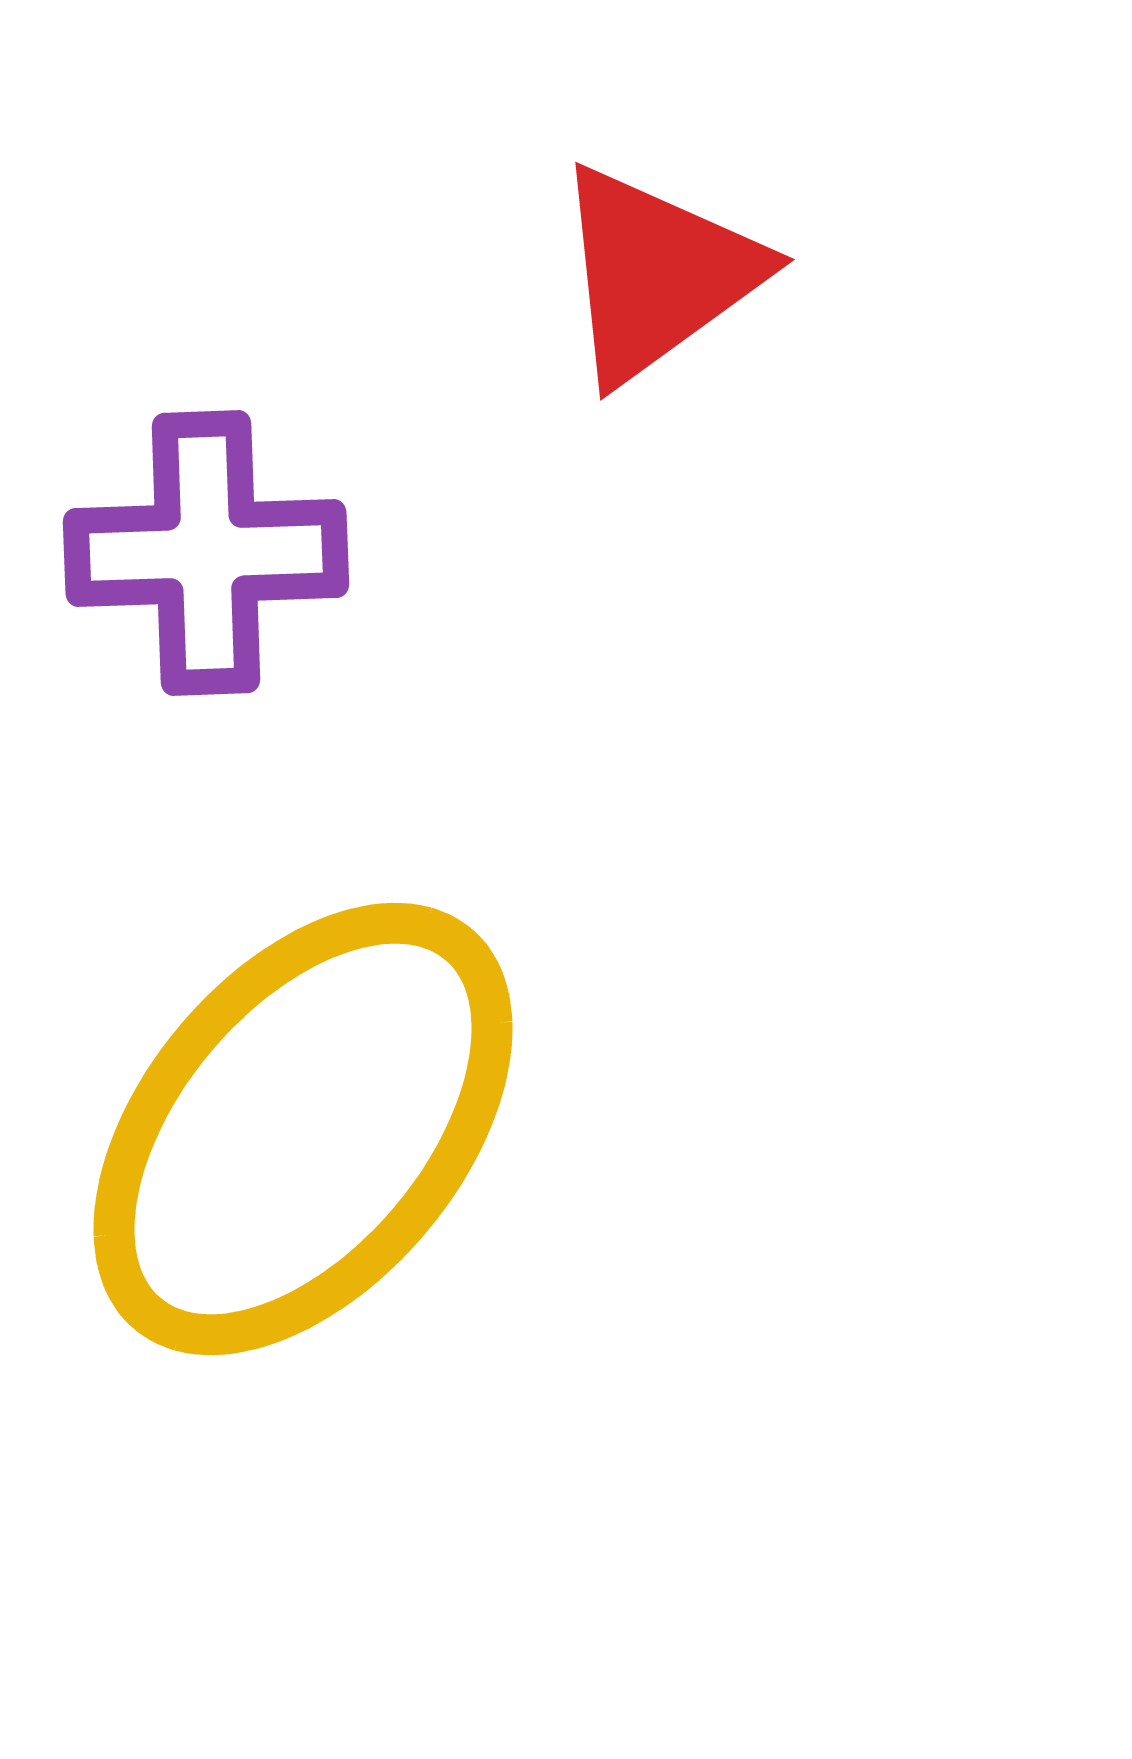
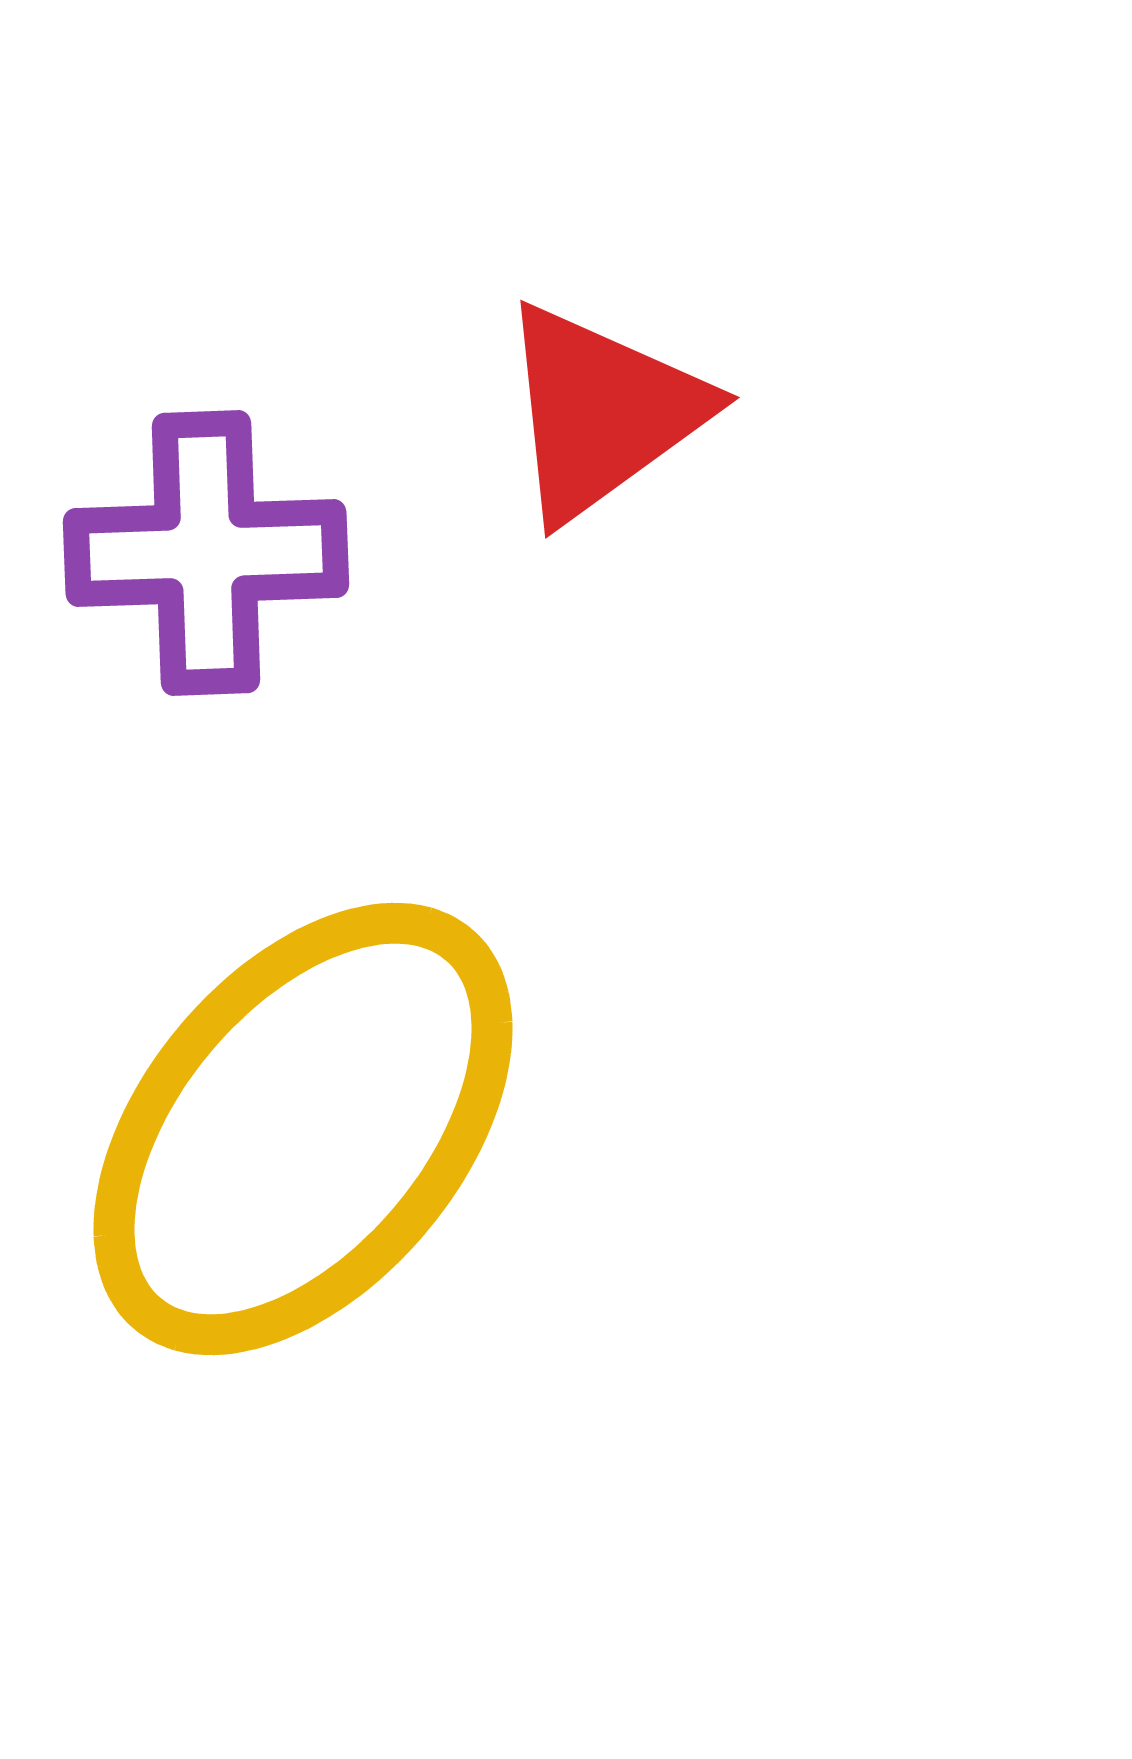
red triangle: moved 55 px left, 138 px down
